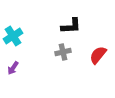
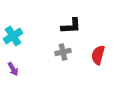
red semicircle: rotated 24 degrees counterclockwise
purple arrow: moved 1 px down; rotated 64 degrees counterclockwise
